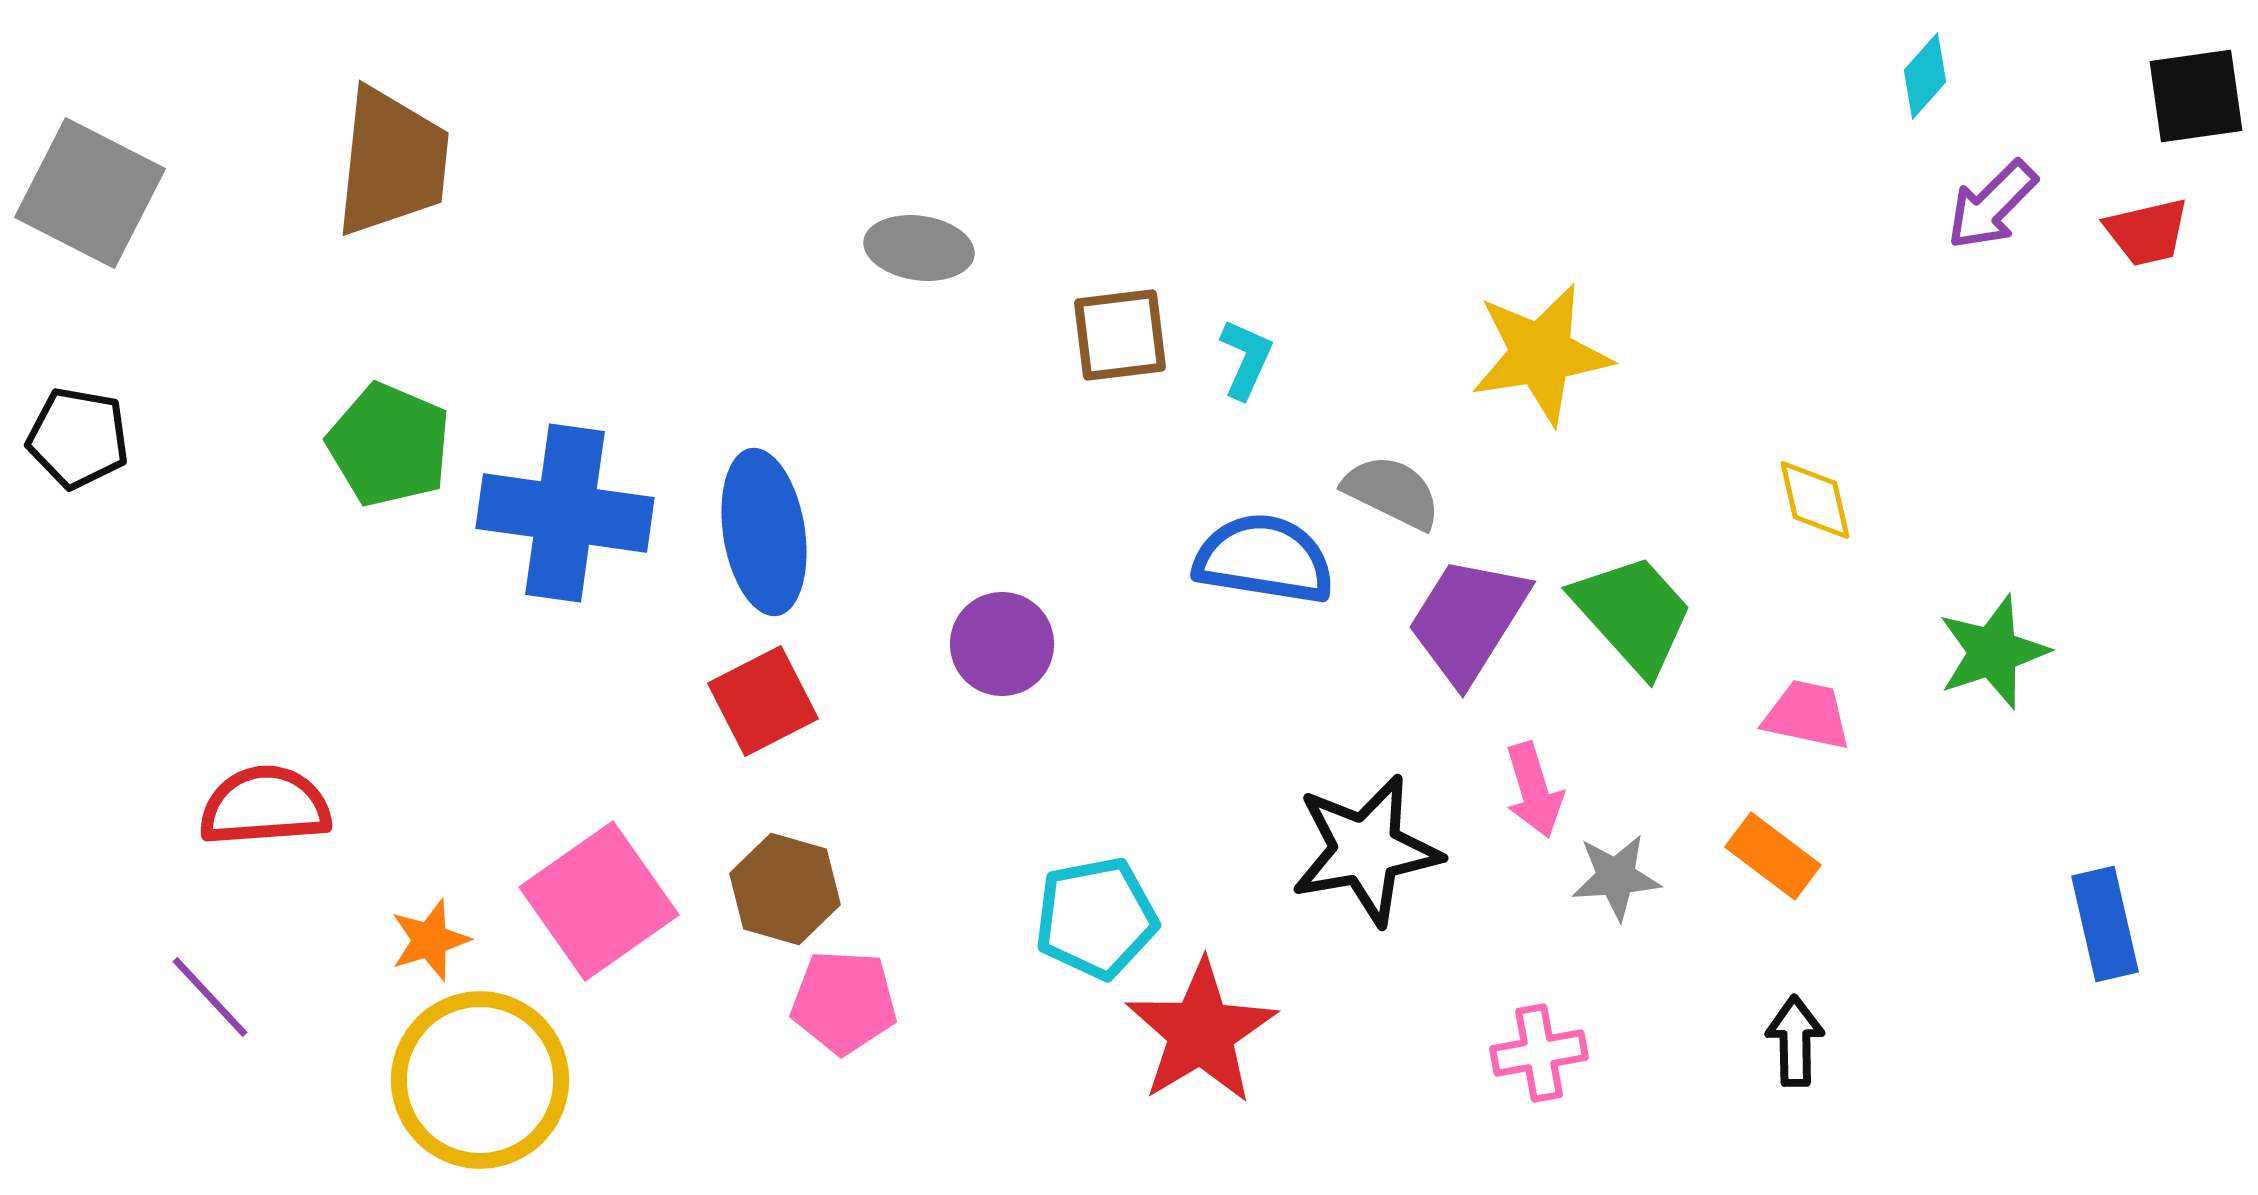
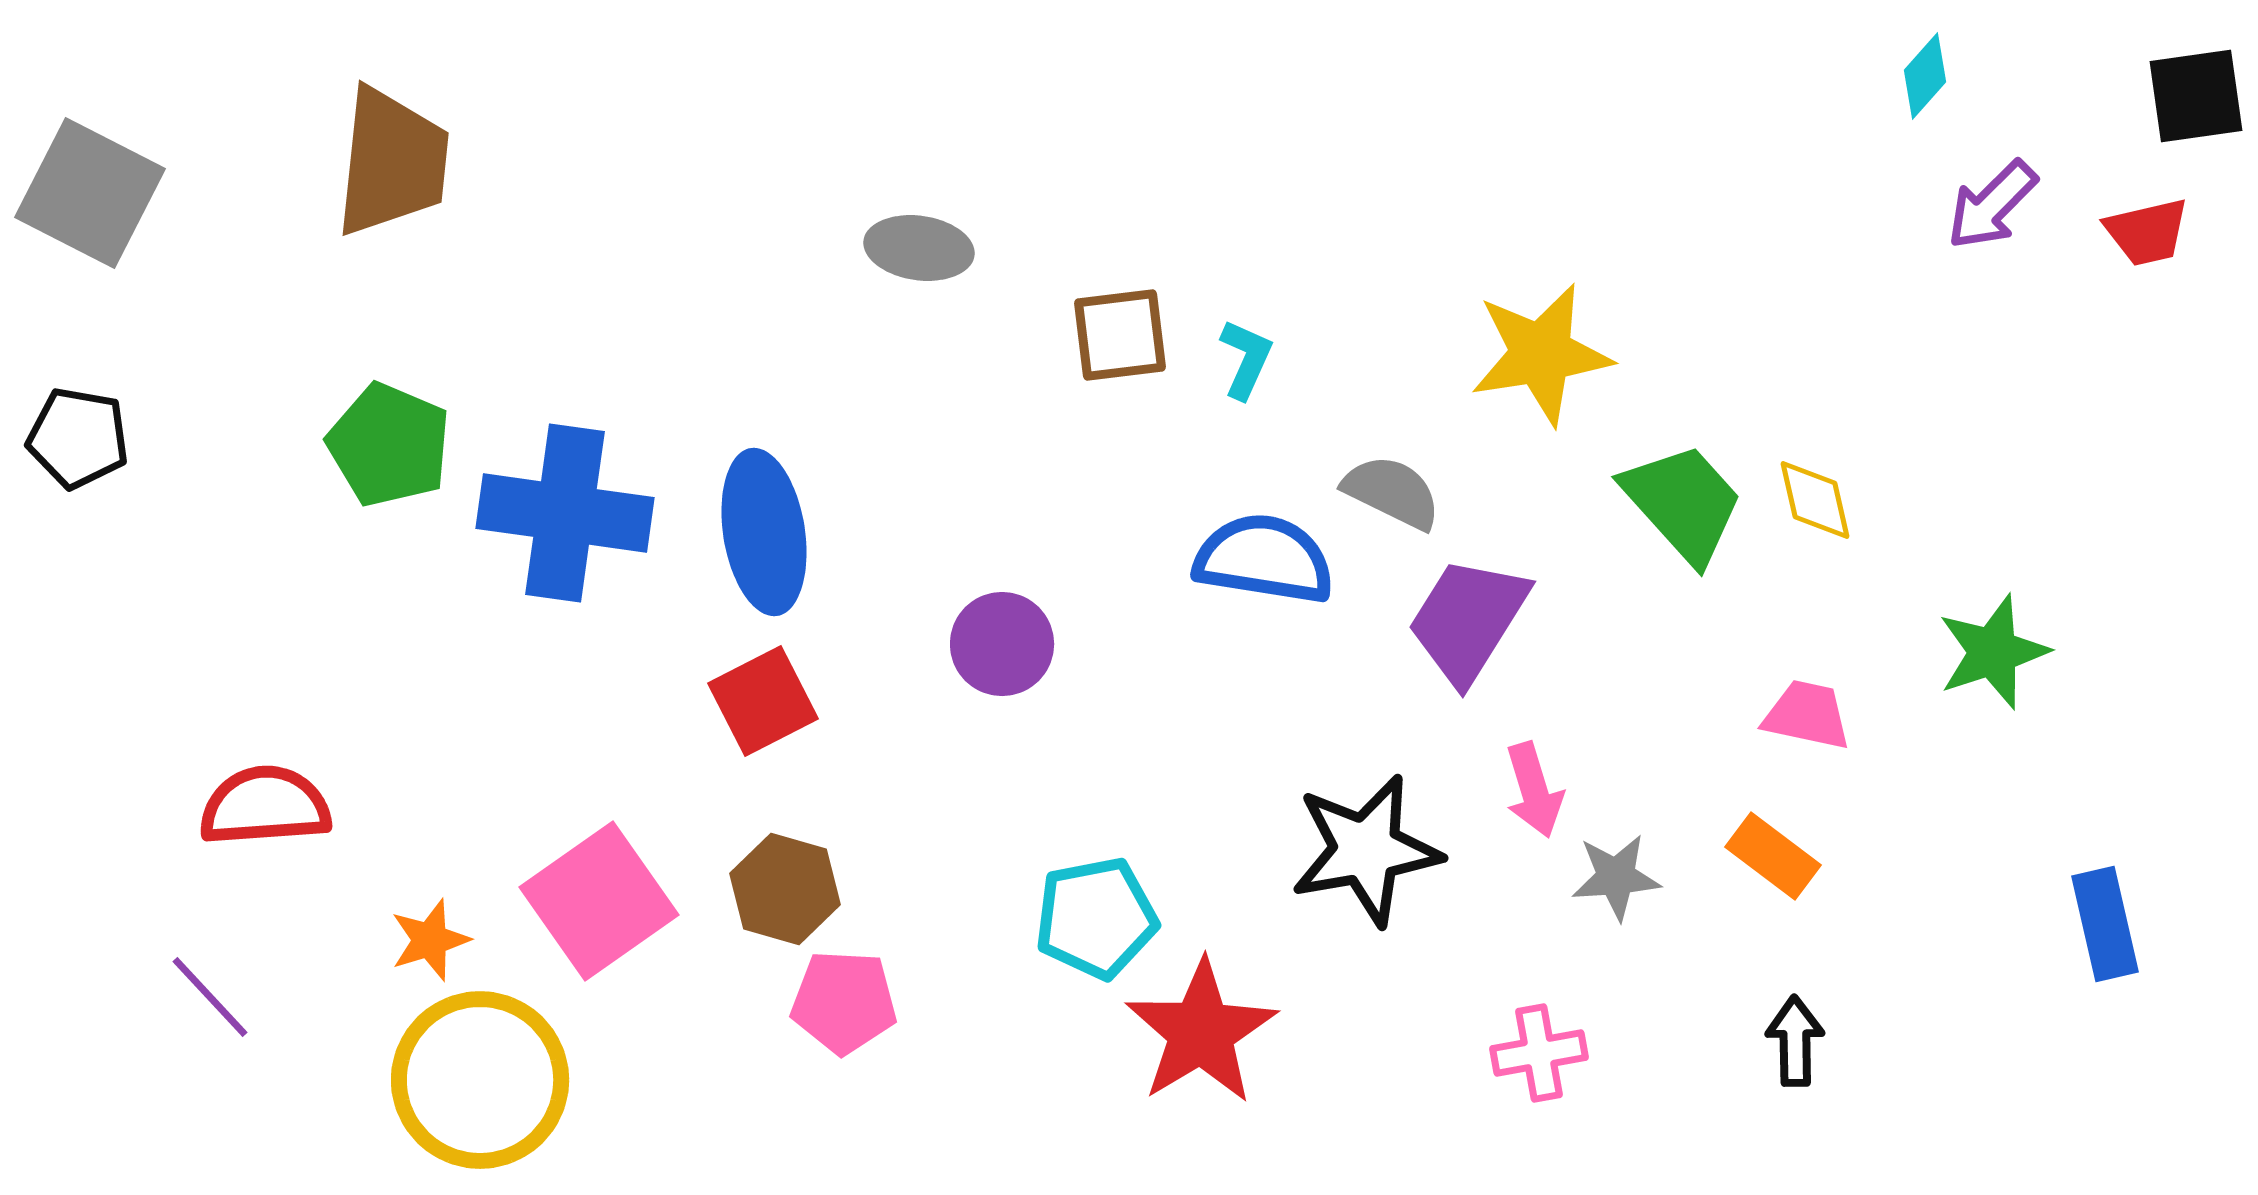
green trapezoid: moved 50 px right, 111 px up
